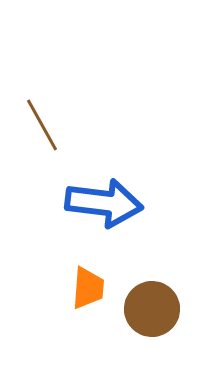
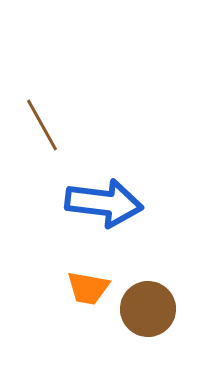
orange trapezoid: rotated 96 degrees clockwise
brown circle: moved 4 px left
